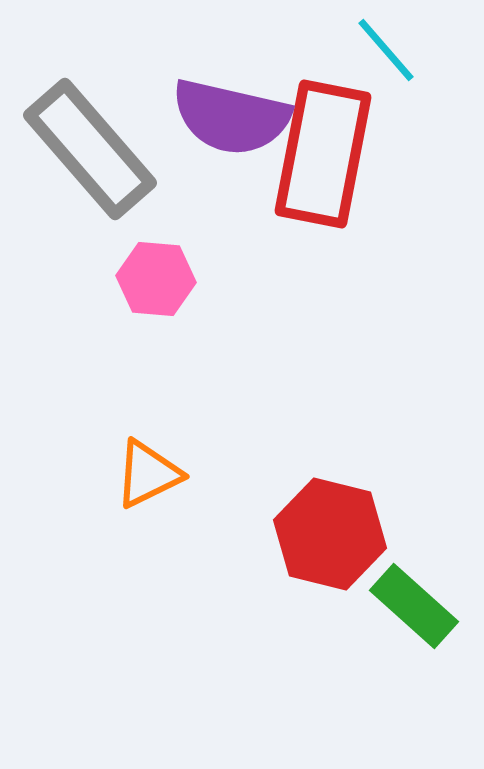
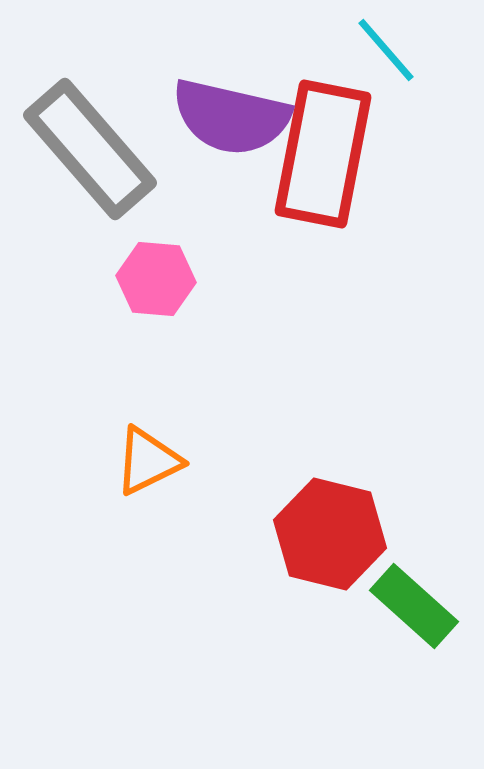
orange triangle: moved 13 px up
